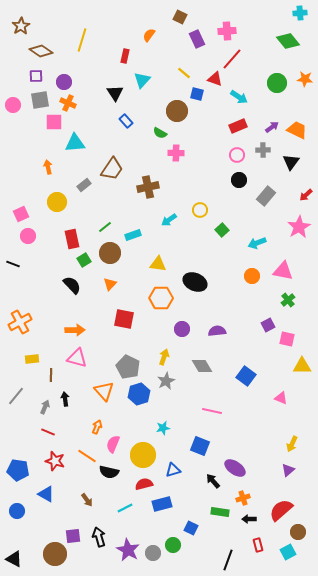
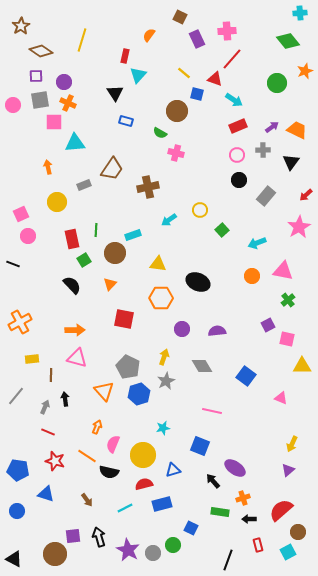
orange star at (305, 79): moved 8 px up; rotated 28 degrees counterclockwise
cyan triangle at (142, 80): moved 4 px left, 5 px up
cyan arrow at (239, 97): moved 5 px left, 3 px down
blue rectangle at (126, 121): rotated 32 degrees counterclockwise
pink cross at (176, 153): rotated 14 degrees clockwise
gray rectangle at (84, 185): rotated 16 degrees clockwise
green line at (105, 227): moved 9 px left, 3 px down; rotated 48 degrees counterclockwise
brown circle at (110, 253): moved 5 px right
black ellipse at (195, 282): moved 3 px right
blue triangle at (46, 494): rotated 12 degrees counterclockwise
